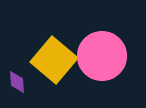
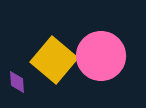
pink circle: moved 1 px left
